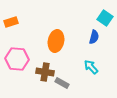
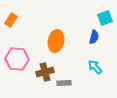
cyan square: rotated 35 degrees clockwise
orange rectangle: moved 2 px up; rotated 40 degrees counterclockwise
cyan arrow: moved 4 px right
brown cross: rotated 24 degrees counterclockwise
gray rectangle: moved 2 px right; rotated 32 degrees counterclockwise
